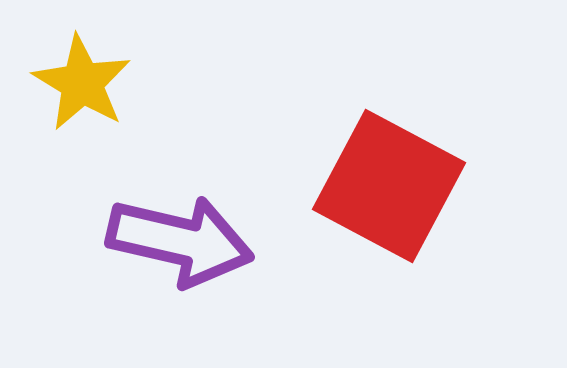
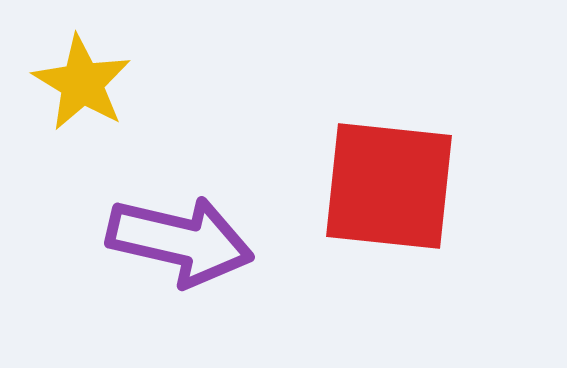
red square: rotated 22 degrees counterclockwise
